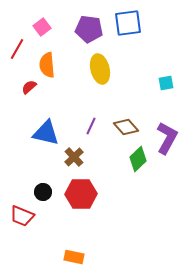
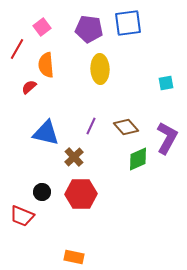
orange semicircle: moved 1 px left
yellow ellipse: rotated 12 degrees clockwise
green diamond: rotated 20 degrees clockwise
black circle: moved 1 px left
